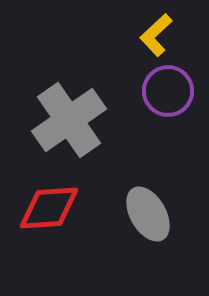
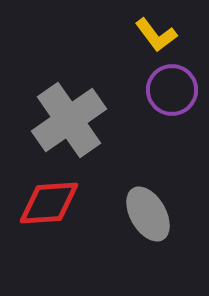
yellow L-shape: rotated 84 degrees counterclockwise
purple circle: moved 4 px right, 1 px up
red diamond: moved 5 px up
